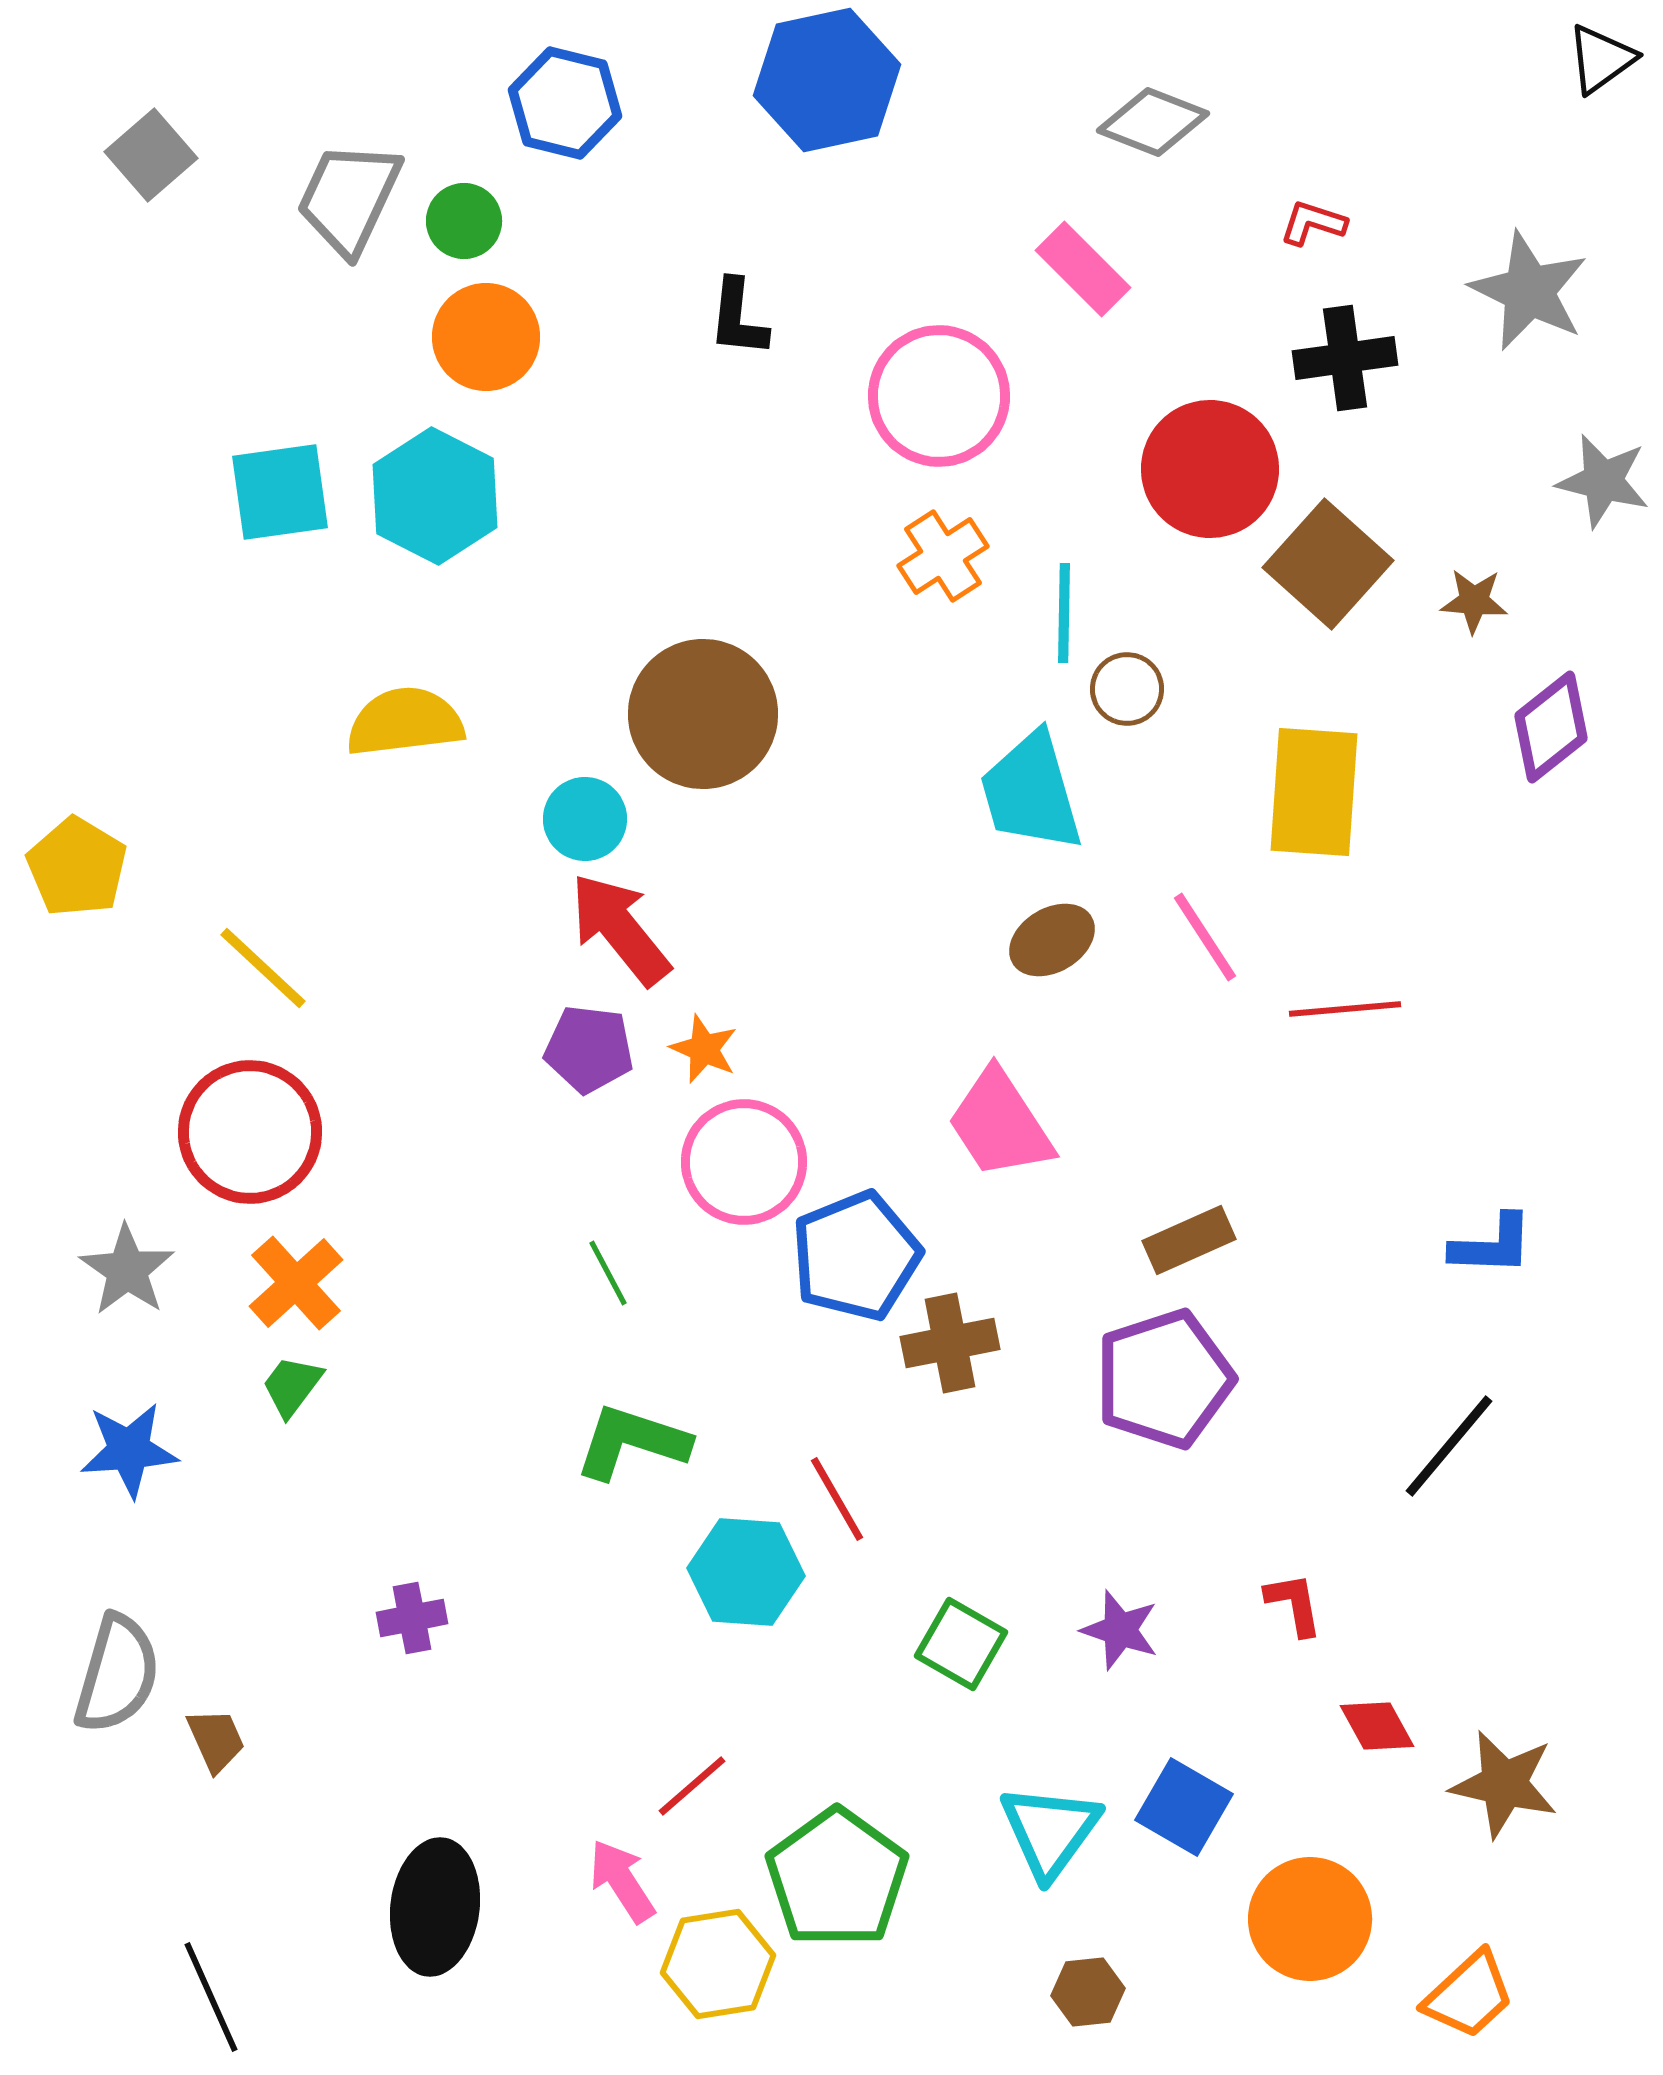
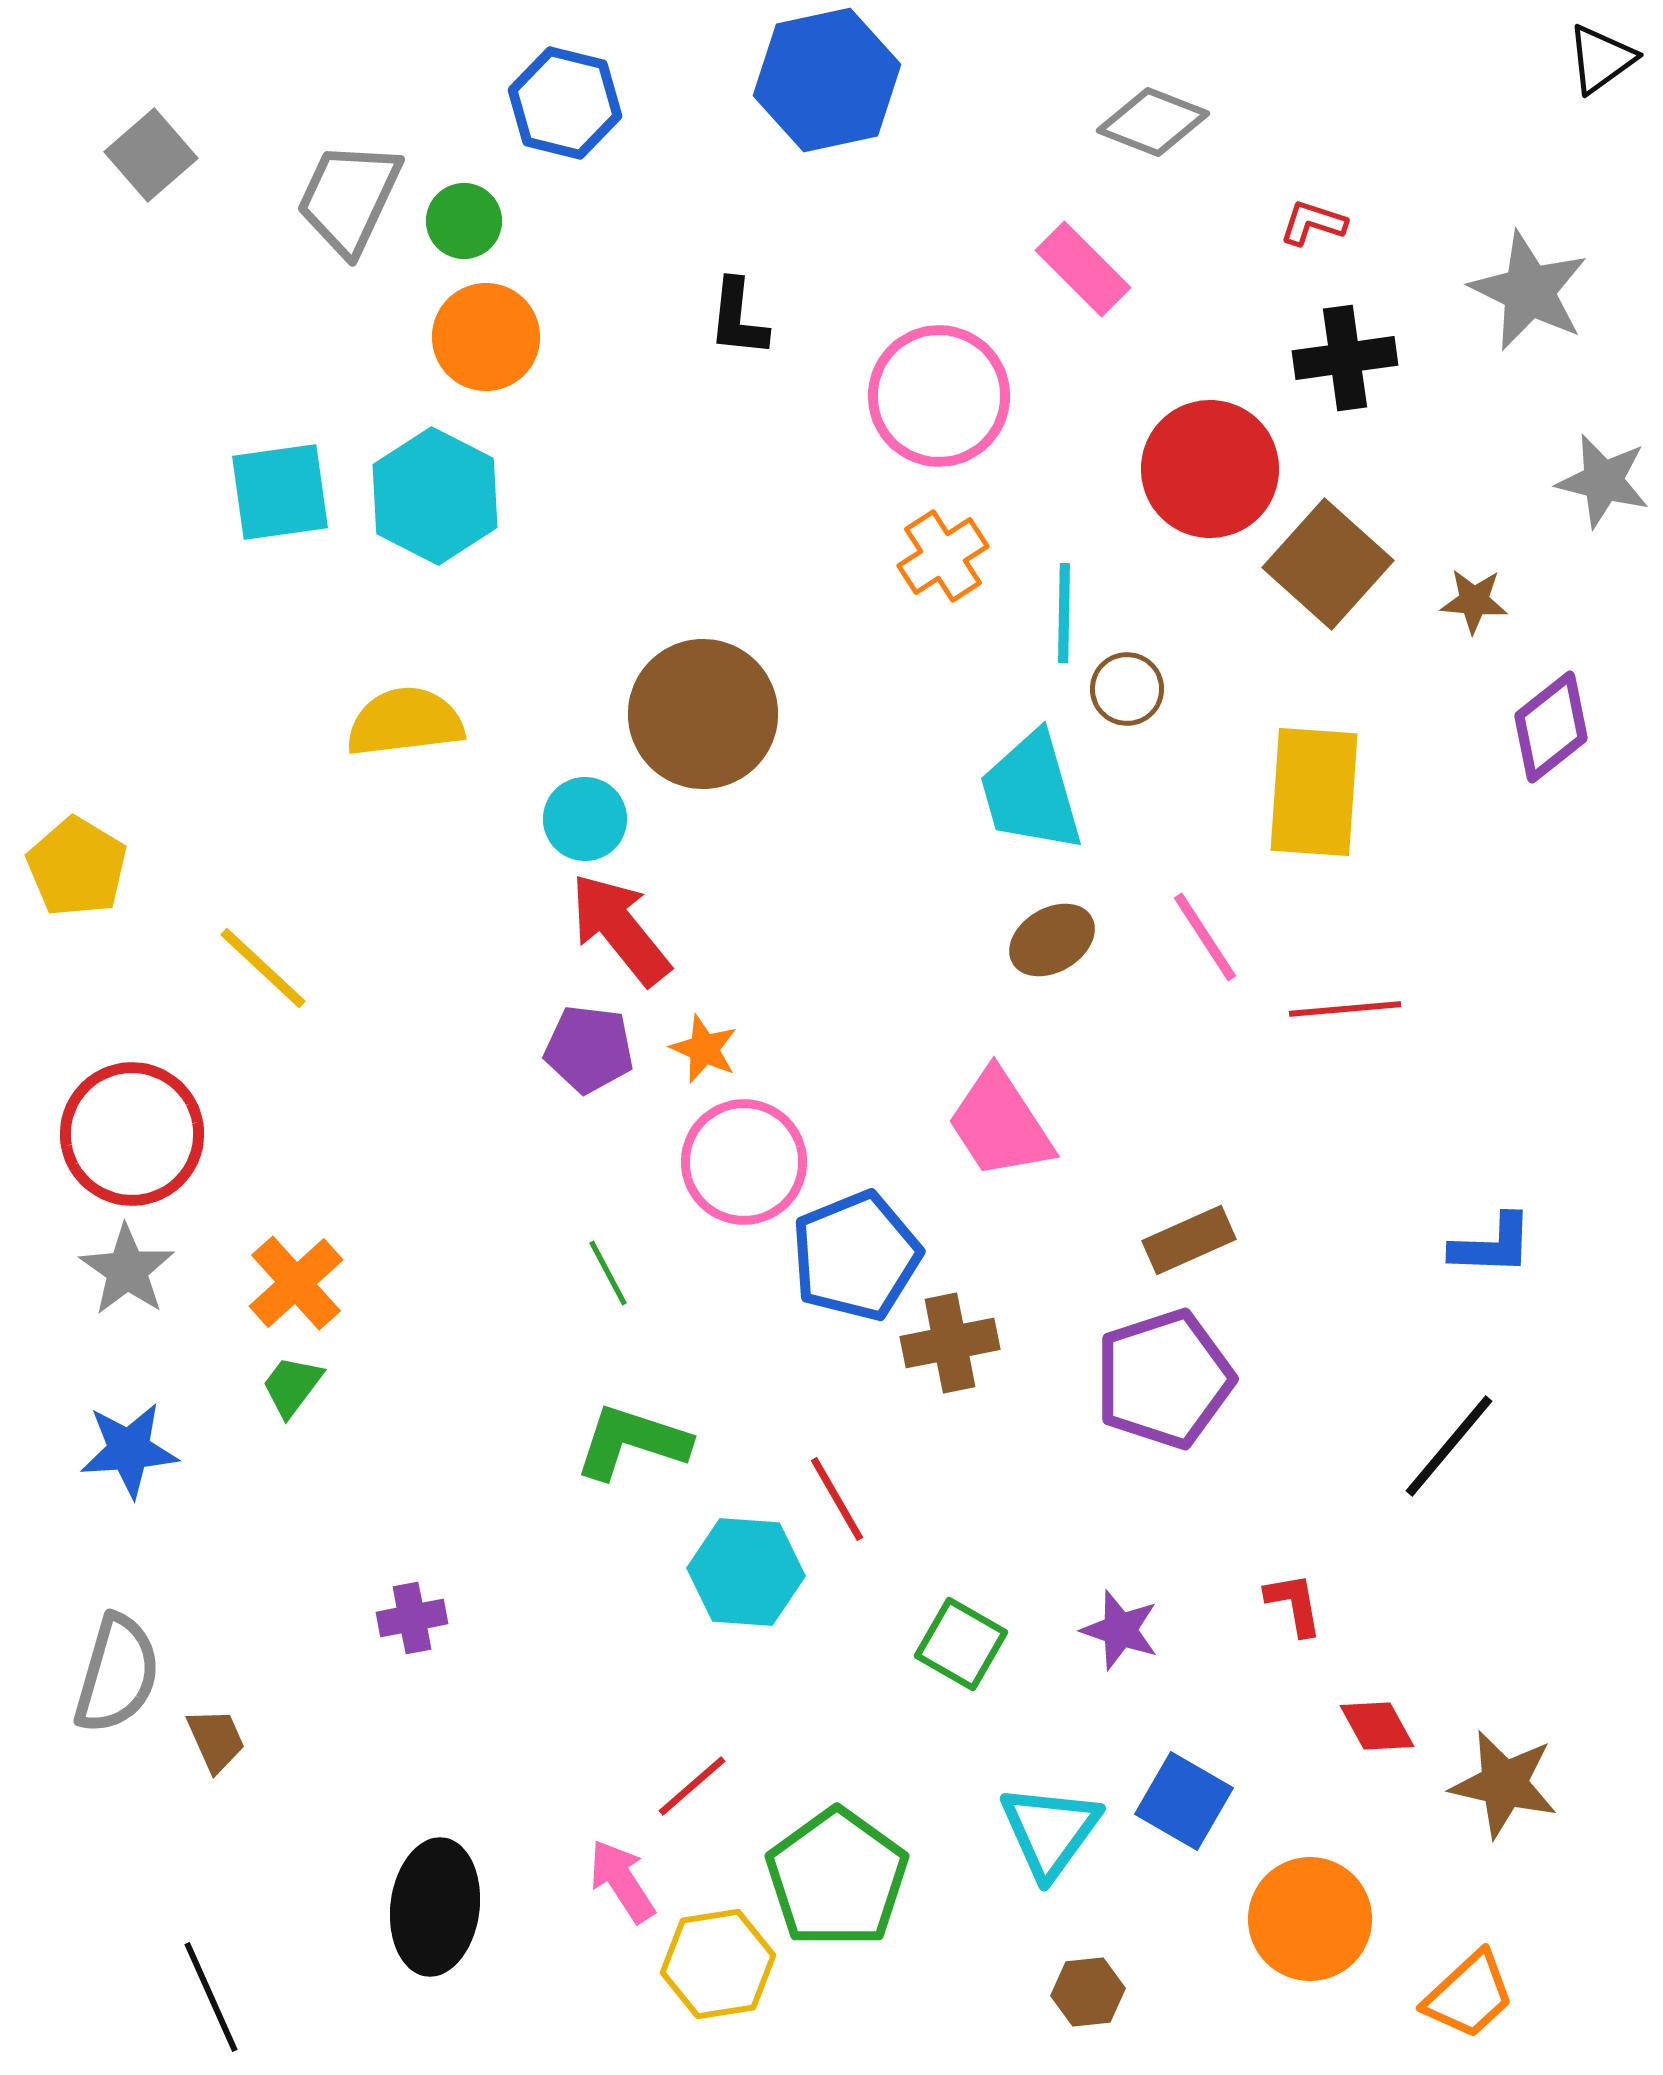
red circle at (250, 1132): moved 118 px left, 2 px down
blue square at (1184, 1807): moved 6 px up
